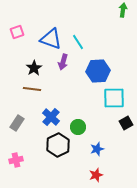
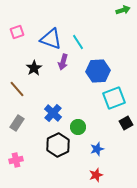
green arrow: rotated 64 degrees clockwise
brown line: moved 15 px left; rotated 42 degrees clockwise
cyan square: rotated 20 degrees counterclockwise
blue cross: moved 2 px right, 4 px up
